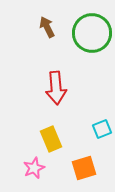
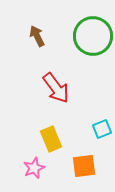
brown arrow: moved 10 px left, 9 px down
green circle: moved 1 px right, 3 px down
red arrow: rotated 32 degrees counterclockwise
orange square: moved 2 px up; rotated 10 degrees clockwise
